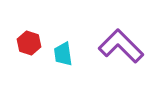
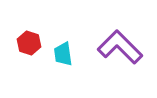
purple L-shape: moved 1 px left, 1 px down
